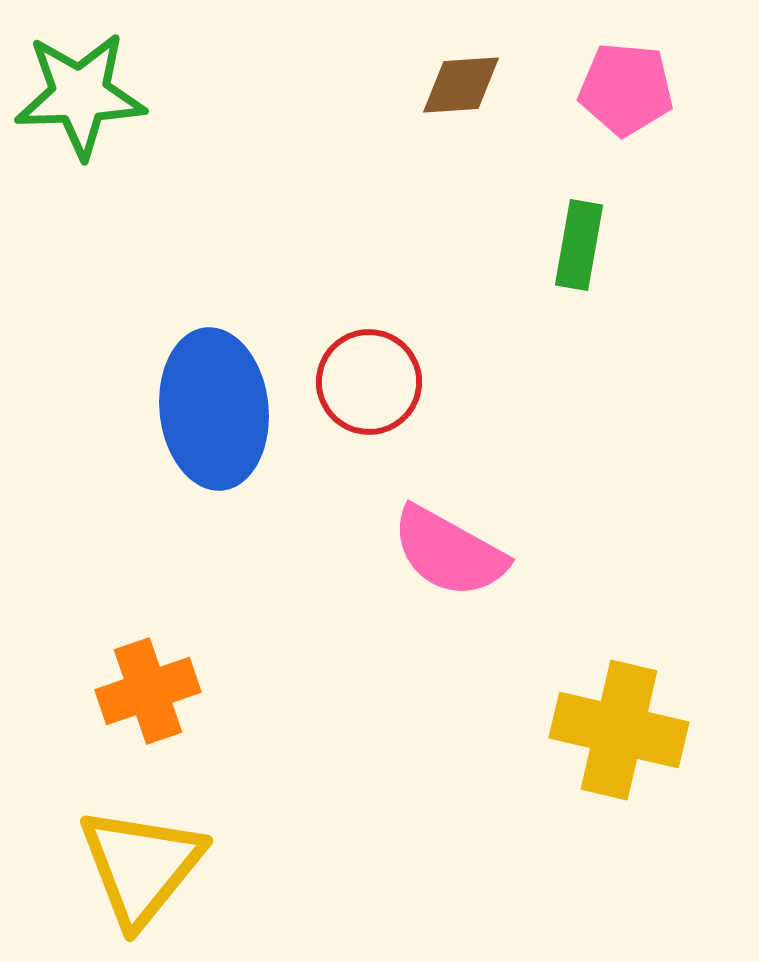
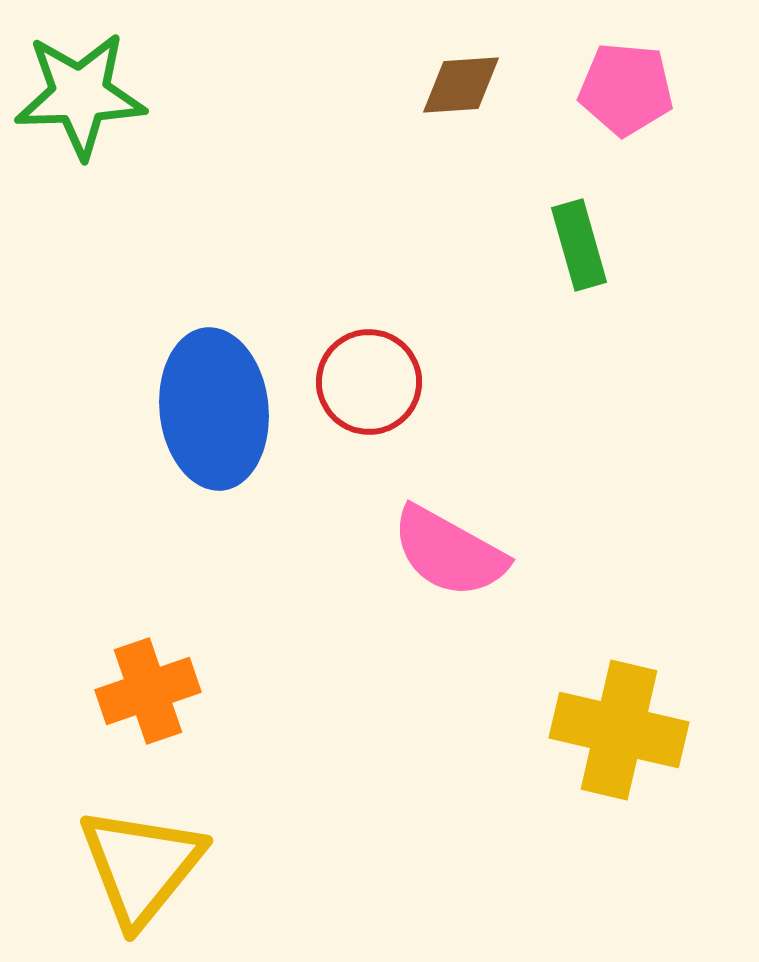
green rectangle: rotated 26 degrees counterclockwise
